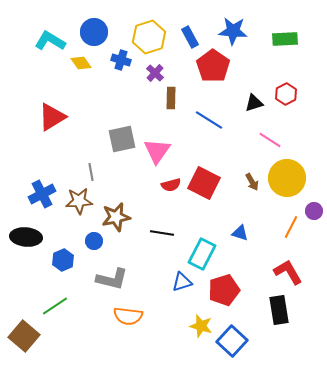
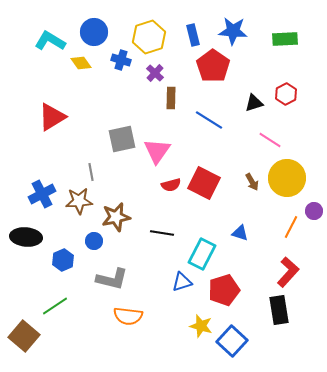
blue rectangle at (190, 37): moved 3 px right, 2 px up; rotated 15 degrees clockwise
red L-shape at (288, 272): rotated 72 degrees clockwise
